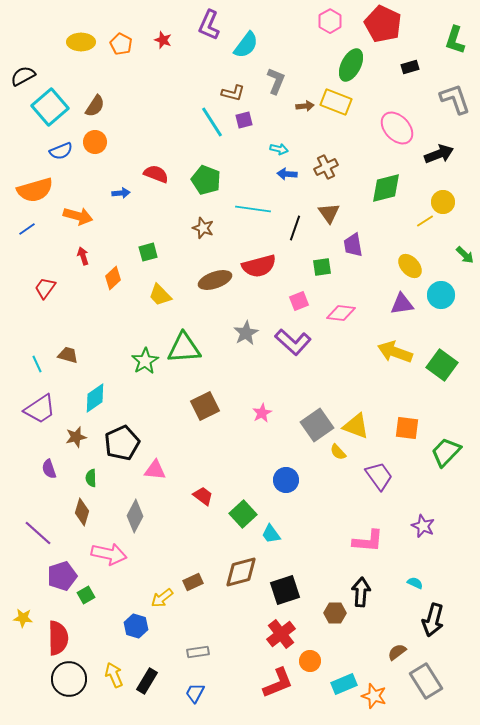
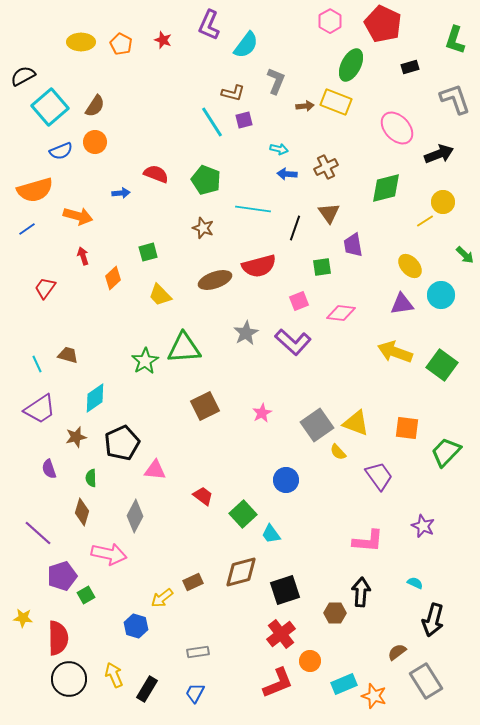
yellow triangle at (356, 426): moved 3 px up
black rectangle at (147, 681): moved 8 px down
